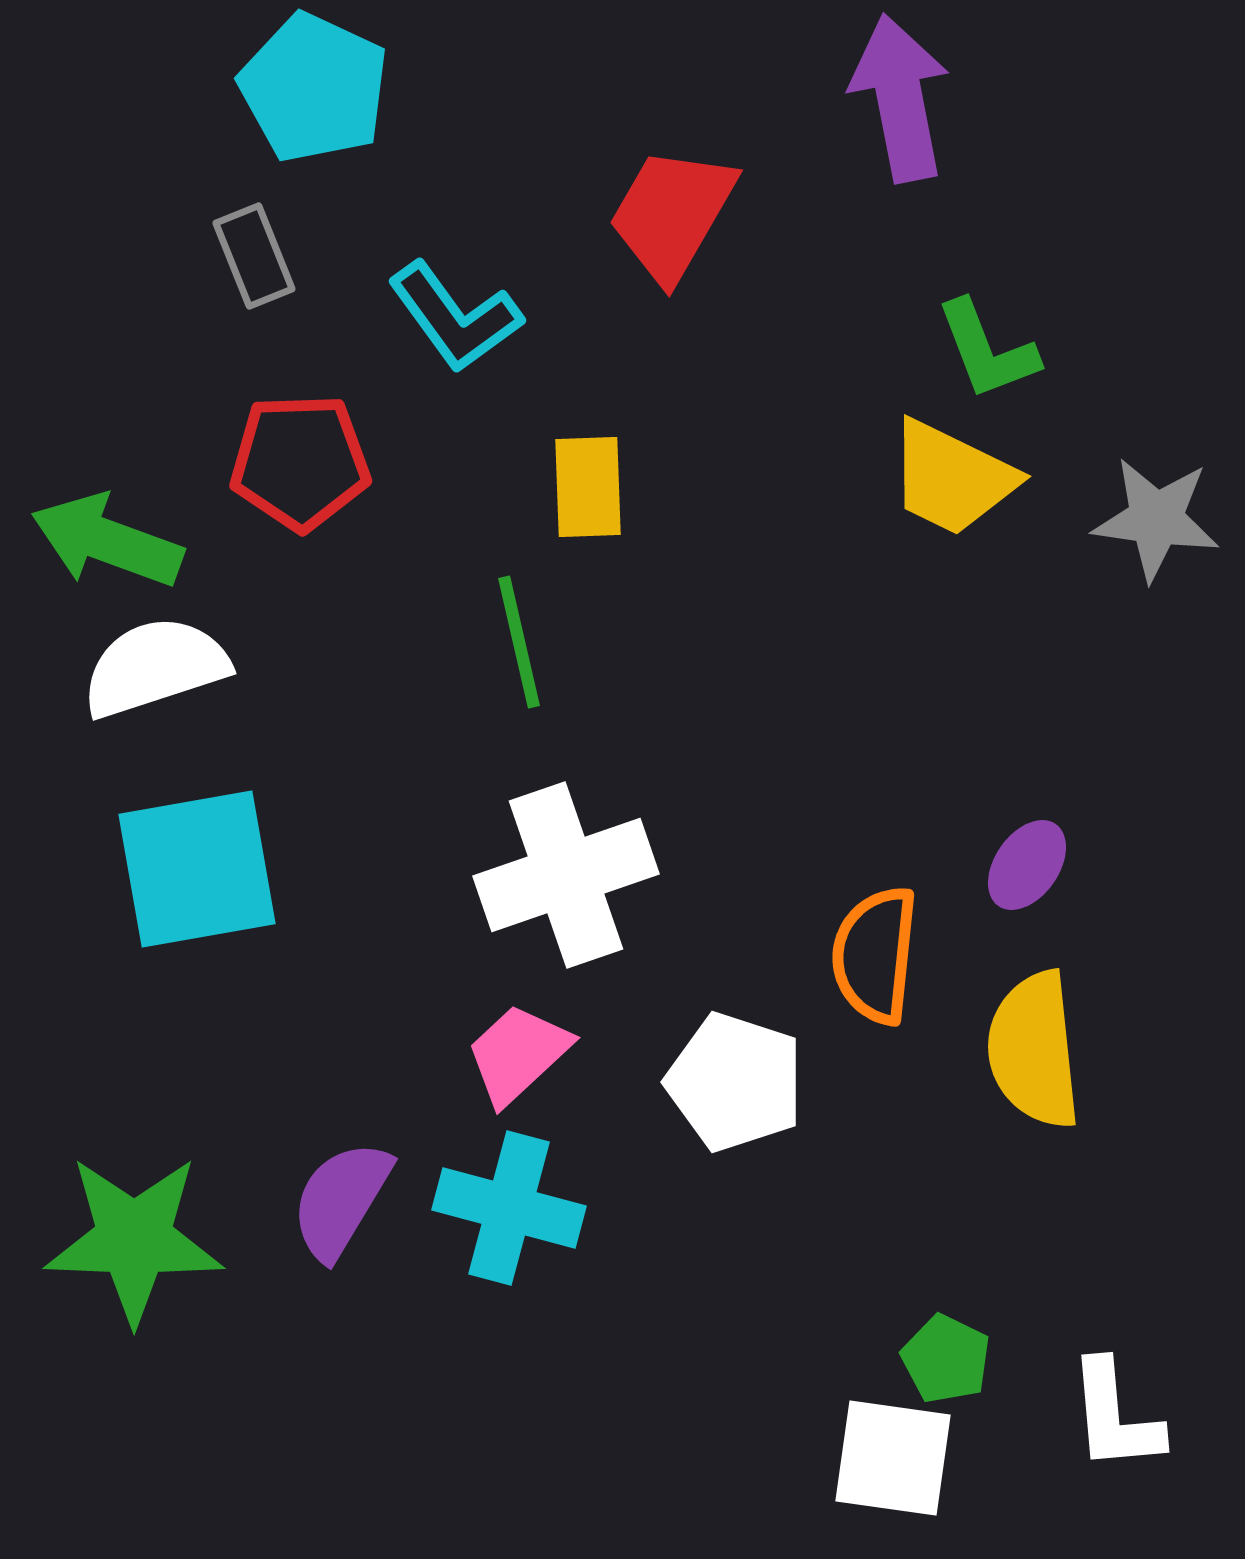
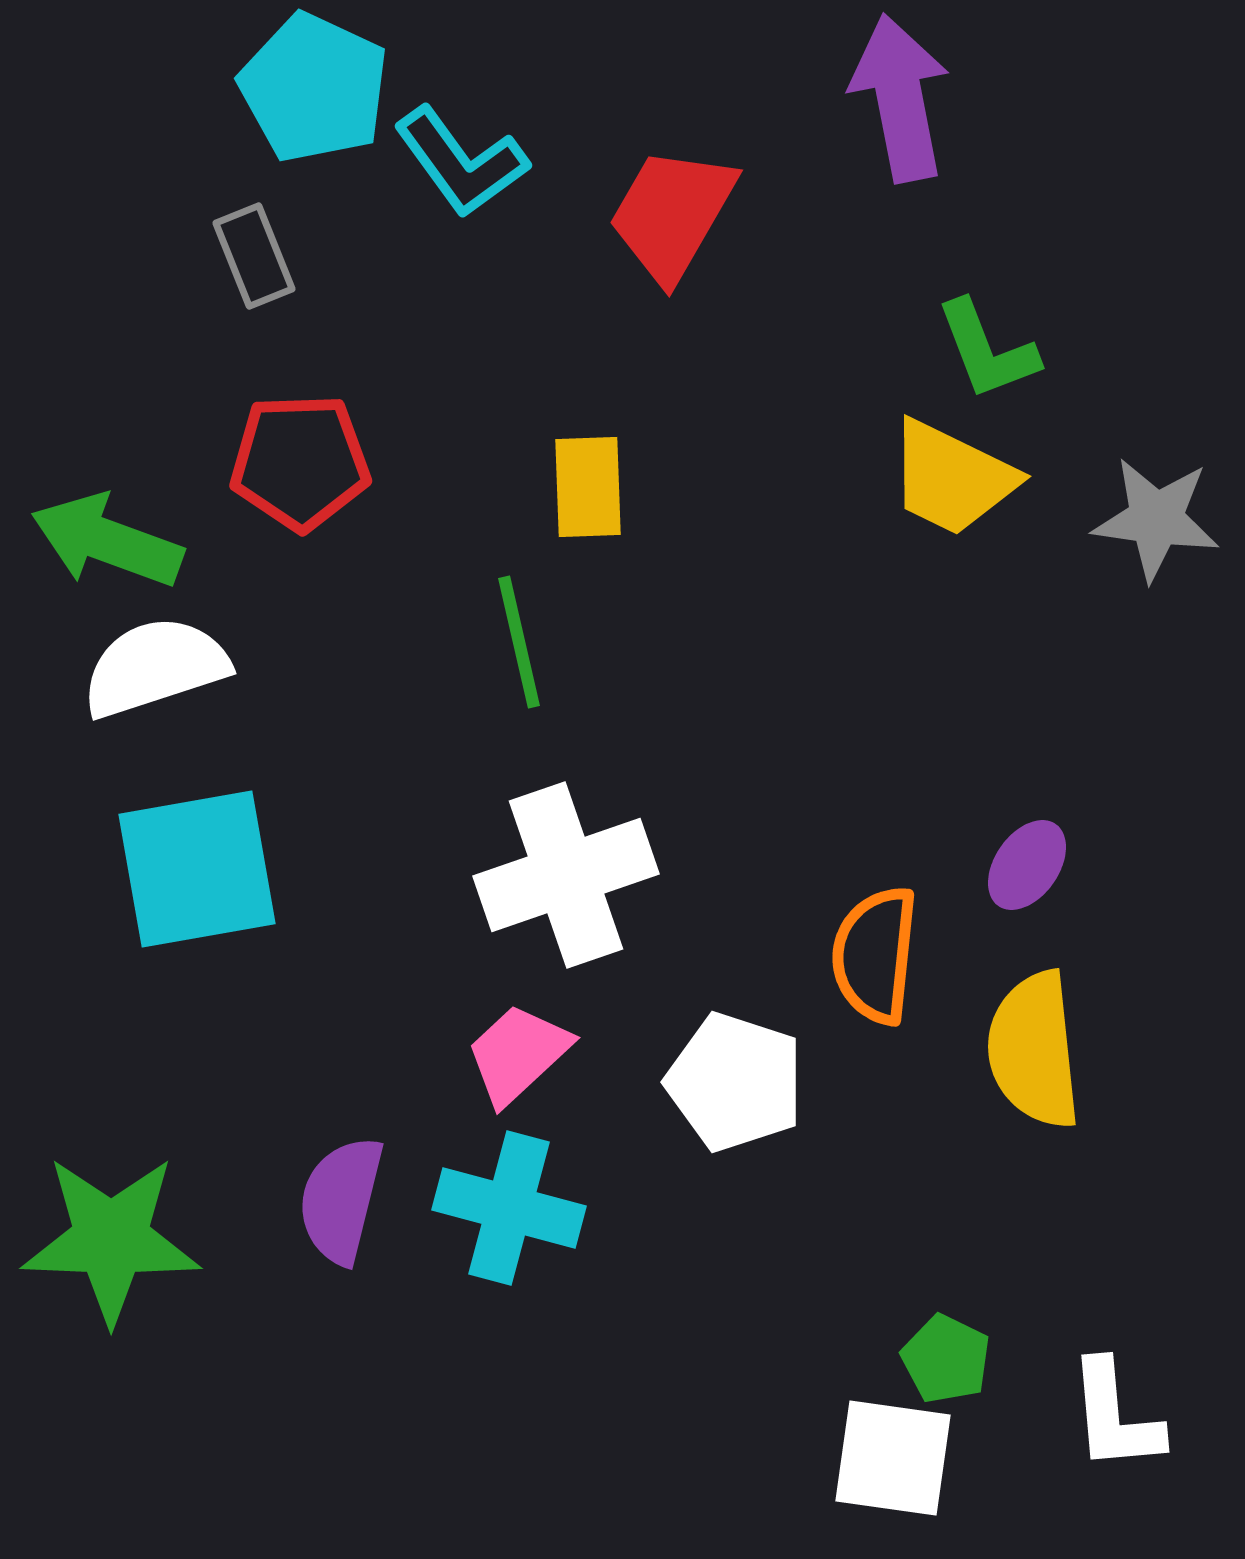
cyan L-shape: moved 6 px right, 155 px up
purple semicircle: rotated 17 degrees counterclockwise
green star: moved 23 px left
